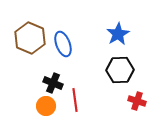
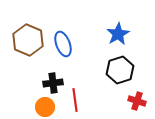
brown hexagon: moved 2 px left, 2 px down
black hexagon: rotated 16 degrees counterclockwise
black cross: rotated 30 degrees counterclockwise
orange circle: moved 1 px left, 1 px down
